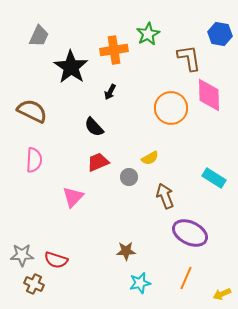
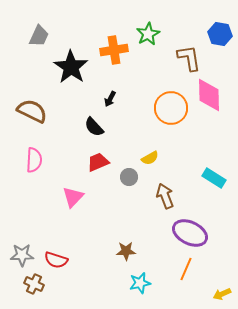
black arrow: moved 7 px down
orange line: moved 9 px up
